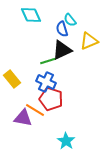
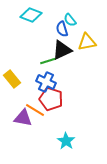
cyan diamond: rotated 45 degrees counterclockwise
yellow triangle: moved 2 px left, 1 px down; rotated 12 degrees clockwise
